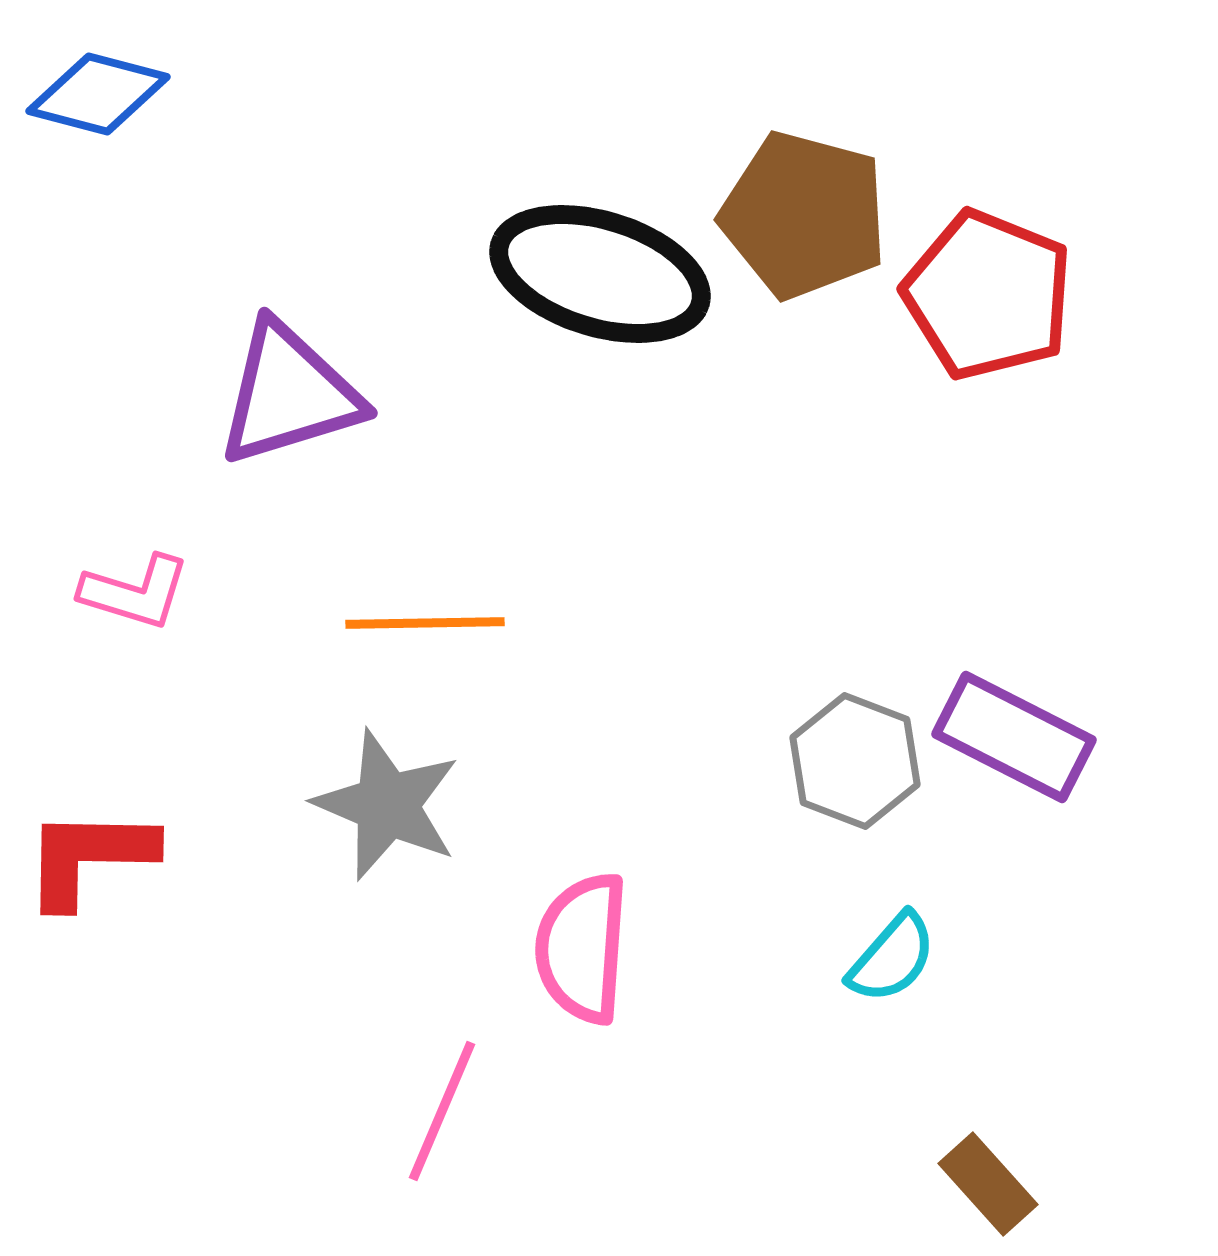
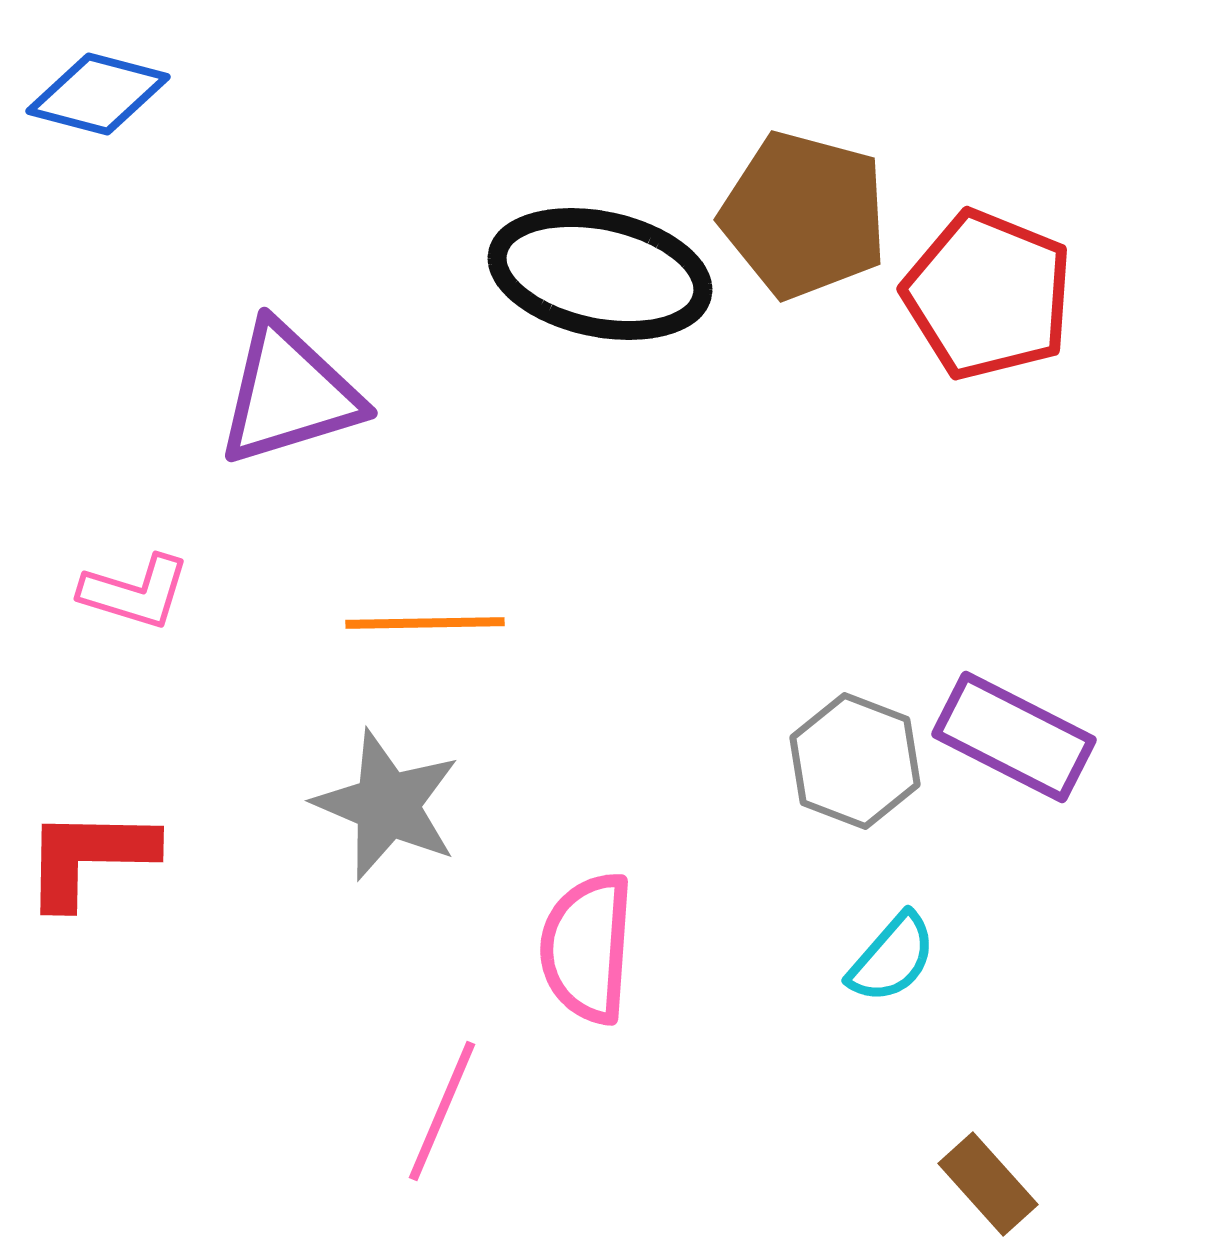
black ellipse: rotated 5 degrees counterclockwise
pink semicircle: moved 5 px right
